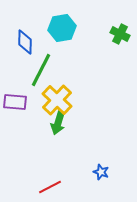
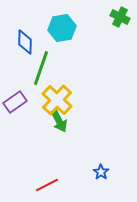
green cross: moved 17 px up
green line: moved 2 px up; rotated 8 degrees counterclockwise
purple rectangle: rotated 40 degrees counterclockwise
green arrow: moved 1 px right, 2 px up; rotated 45 degrees counterclockwise
blue star: rotated 14 degrees clockwise
red line: moved 3 px left, 2 px up
